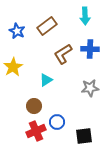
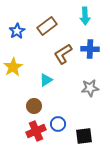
blue star: rotated 14 degrees clockwise
blue circle: moved 1 px right, 2 px down
